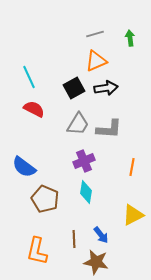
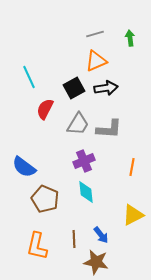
red semicircle: moved 11 px right; rotated 90 degrees counterclockwise
cyan diamond: rotated 15 degrees counterclockwise
orange L-shape: moved 5 px up
